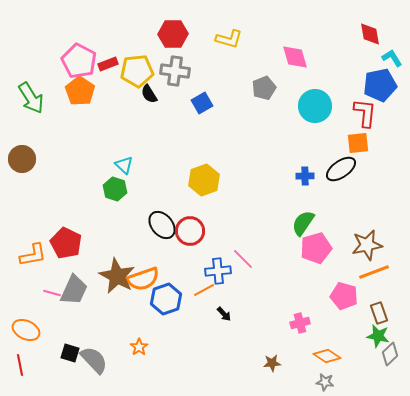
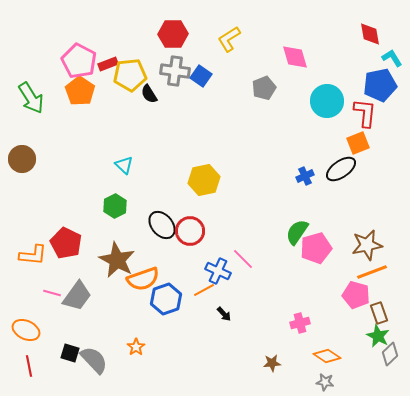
yellow L-shape at (229, 39): rotated 132 degrees clockwise
yellow pentagon at (137, 71): moved 7 px left, 4 px down
blue square at (202, 103): moved 1 px left, 27 px up; rotated 25 degrees counterclockwise
cyan circle at (315, 106): moved 12 px right, 5 px up
orange square at (358, 143): rotated 15 degrees counterclockwise
blue cross at (305, 176): rotated 24 degrees counterclockwise
yellow hexagon at (204, 180): rotated 8 degrees clockwise
green hexagon at (115, 189): moved 17 px down; rotated 15 degrees clockwise
green semicircle at (303, 223): moved 6 px left, 9 px down
orange L-shape at (33, 255): rotated 16 degrees clockwise
blue cross at (218, 271): rotated 30 degrees clockwise
orange line at (374, 272): moved 2 px left
brown star at (117, 276): moved 16 px up
gray trapezoid at (74, 290): moved 3 px right, 6 px down; rotated 12 degrees clockwise
pink pentagon at (344, 296): moved 12 px right, 1 px up
green star at (378, 336): rotated 15 degrees clockwise
orange star at (139, 347): moved 3 px left
red line at (20, 365): moved 9 px right, 1 px down
